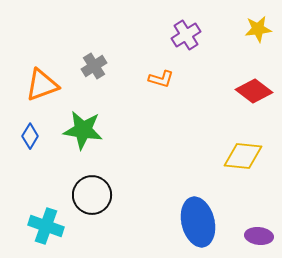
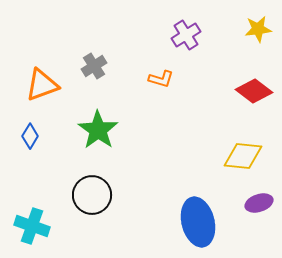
green star: moved 15 px right; rotated 27 degrees clockwise
cyan cross: moved 14 px left
purple ellipse: moved 33 px up; rotated 24 degrees counterclockwise
